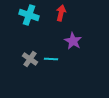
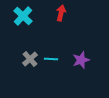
cyan cross: moved 6 px left, 1 px down; rotated 24 degrees clockwise
purple star: moved 8 px right, 19 px down; rotated 24 degrees clockwise
gray cross: rotated 14 degrees clockwise
